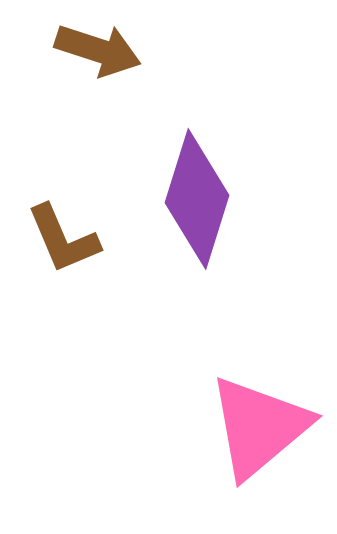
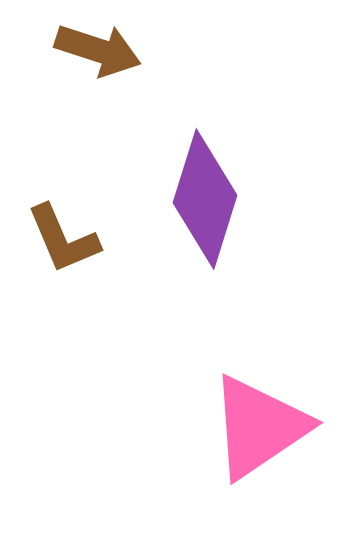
purple diamond: moved 8 px right
pink triangle: rotated 6 degrees clockwise
